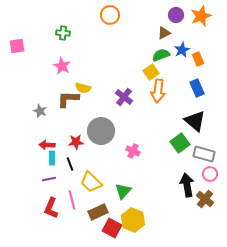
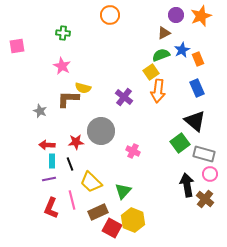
cyan rectangle: moved 3 px down
